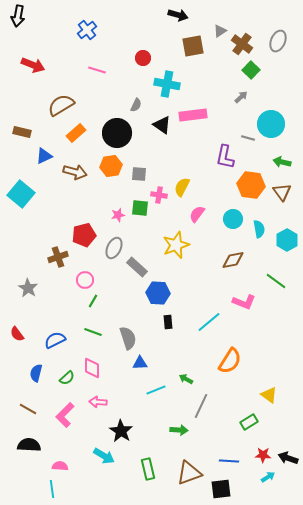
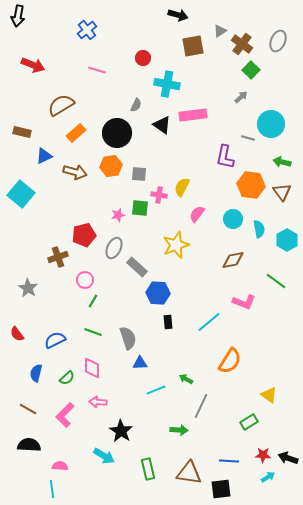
brown triangle at (189, 473): rotated 28 degrees clockwise
